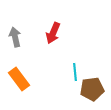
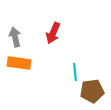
orange rectangle: moved 16 px up; rotated 45 degrees counterclockwise
brown pentagon: moved 2 px down
